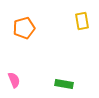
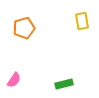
pink semicircle: rotated 56 degrees clockwise
green rectangle: rotated 24 degrees counterclockwise
